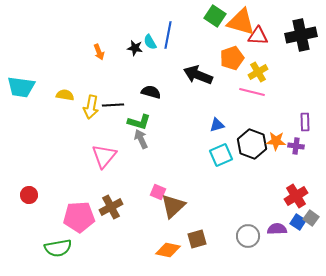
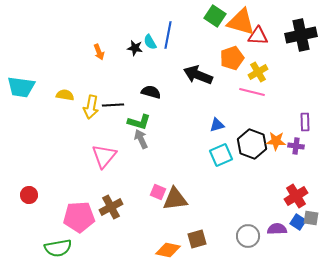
brown triangle: moved 2 px right, 7 px up; rotated 36 degrees clockwise
gray square: rotated 28 degrees counterclockwise
